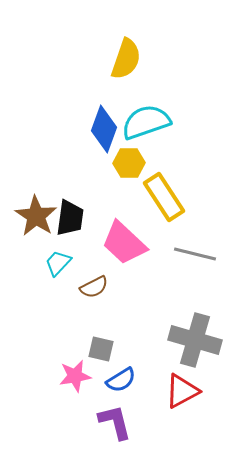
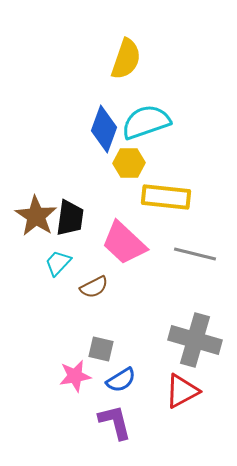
yellow rectangle: moved 2 px right; rotated 51 degrees counterclockwise
